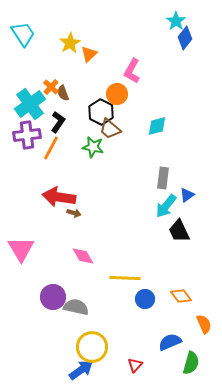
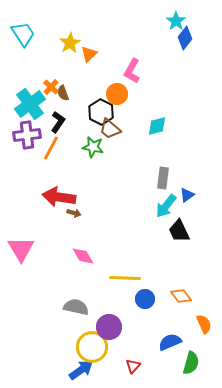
purple circle: moved 56 px right, 30 px down
red triangle: moved 2 px left, 1 px down
